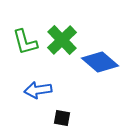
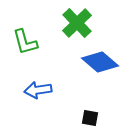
green cross: moved 15 px right, 17 px up
black square: moved 28 px right
